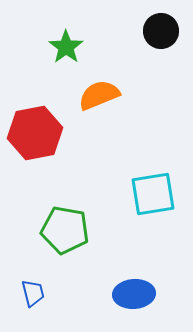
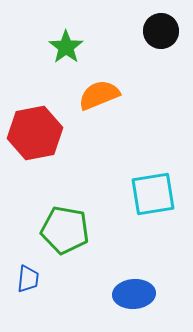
blue trapezoid: moved 5 px left, 14 px up; rotated 20 degrees clockwise
